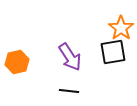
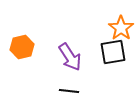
orange hexagon: moved 5 px right, 15 px up
